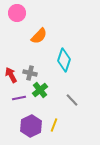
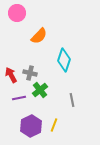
gray line: rotated 32 degrees clockwise
